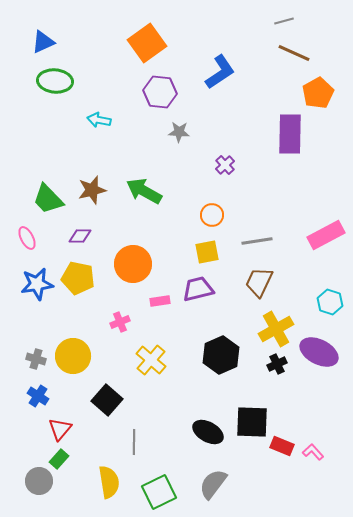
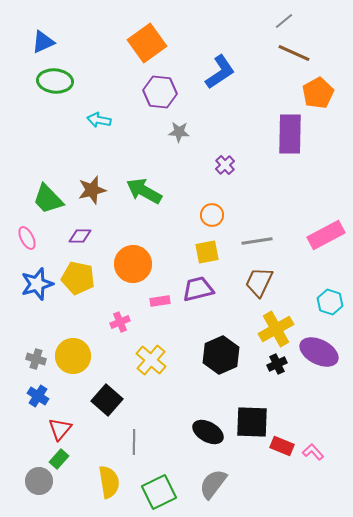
gray line at (284, 21): rotated 24 degrees counterclockwise
blue star at (37, 284): rotated 8 degrees counterclockwise
